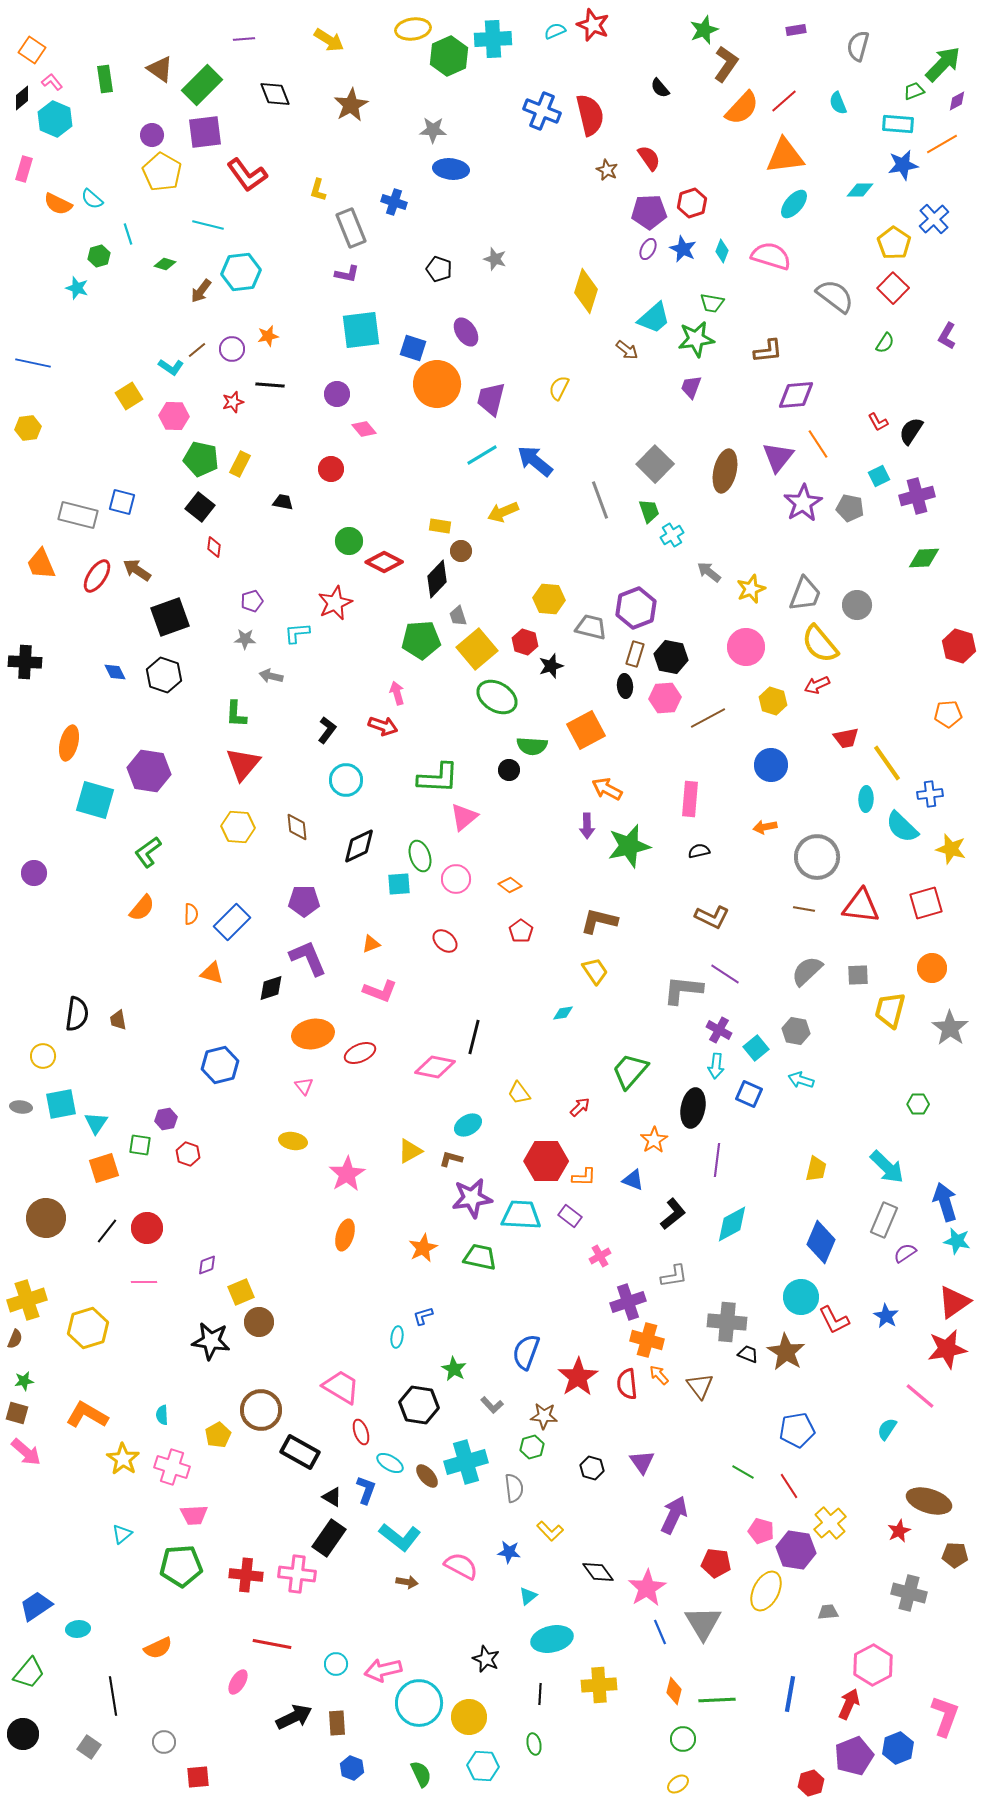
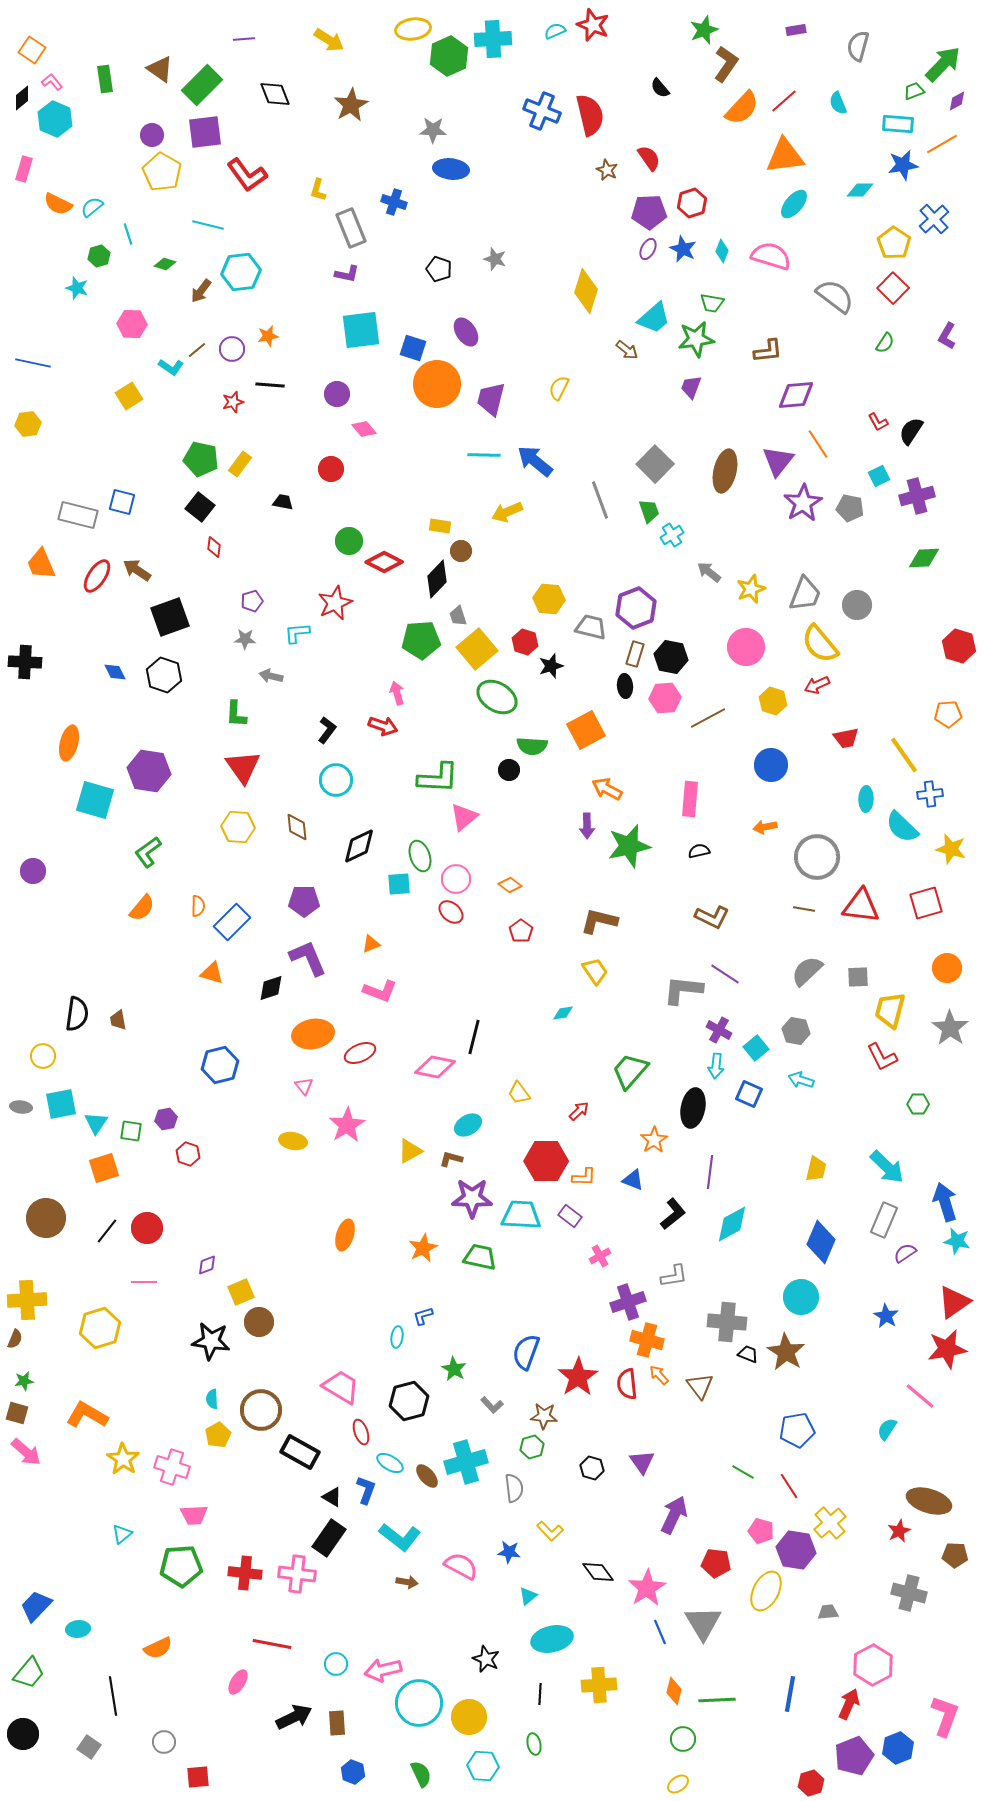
cyan semicircle at (92, 199): moved 8 px down; rotated 100 degrees clockwise
pink hexagon at (174, 416): moved 42 px left, 92 px up
yellow hexagon at (28, 428): moved 4 px up
cyan line at (482, 455): moved 2 px right; rotated 32 degrees clockwise
purple triangle at (778, 457): moved 4 px down
yellow rectangle at (240, 464): rotated 10 degrees clockwise
yellow arrow at (503, 512): moved 4 px right
yellow line at (887, 763): moved 17 px right, 8 px up
red triangle at (243, 764): moved 3 px down; rotated 15 degrees counterclockwise
cyan circle at (346, 780): moved 10 px left
purple circle at (34, 873): moved 1 px left, 2 px up
orange semicircle at (191, 914): moved 7 px right, 8 px up
red ellipse at (445, 941): moved 6 px right, 29 px up
orange circle at (932, 968): moved 15 px right
gray square at (858, 975): moved 2 px down
red arrow at (580, 1107): moved 1 px left, 4 px down
green square at (140, 1145): moved 9 px left, 14 px up
purple line at (717, 1160): moved 7 px left, 12 px down
pink star at (347, 1174): moved 49 px up
purple star at (472, 1198): rotated 9 degrees clockwise
yellow cross at (27, 1300): rotated 15 degrees clockwise
red L-shape at (834, 1320): moved 48 px right, 263 px up
yellow hexagon at (88, 1328): moved 12 px right
black hexagon at (419, 1405): moved 10 px left, 4 px up; rotated 24 degrees counterclockwise
cyan semicircle at (162, 1415): moved 50 px right, 16 px up
red cross at (246, 1575): moved 1 px left, 2 px up
blue trapezoid at (36, 1606): rotated 12 degrees counterclockwise
blue hexagon at (352, 1768): moved 1 px right, 4 px down
